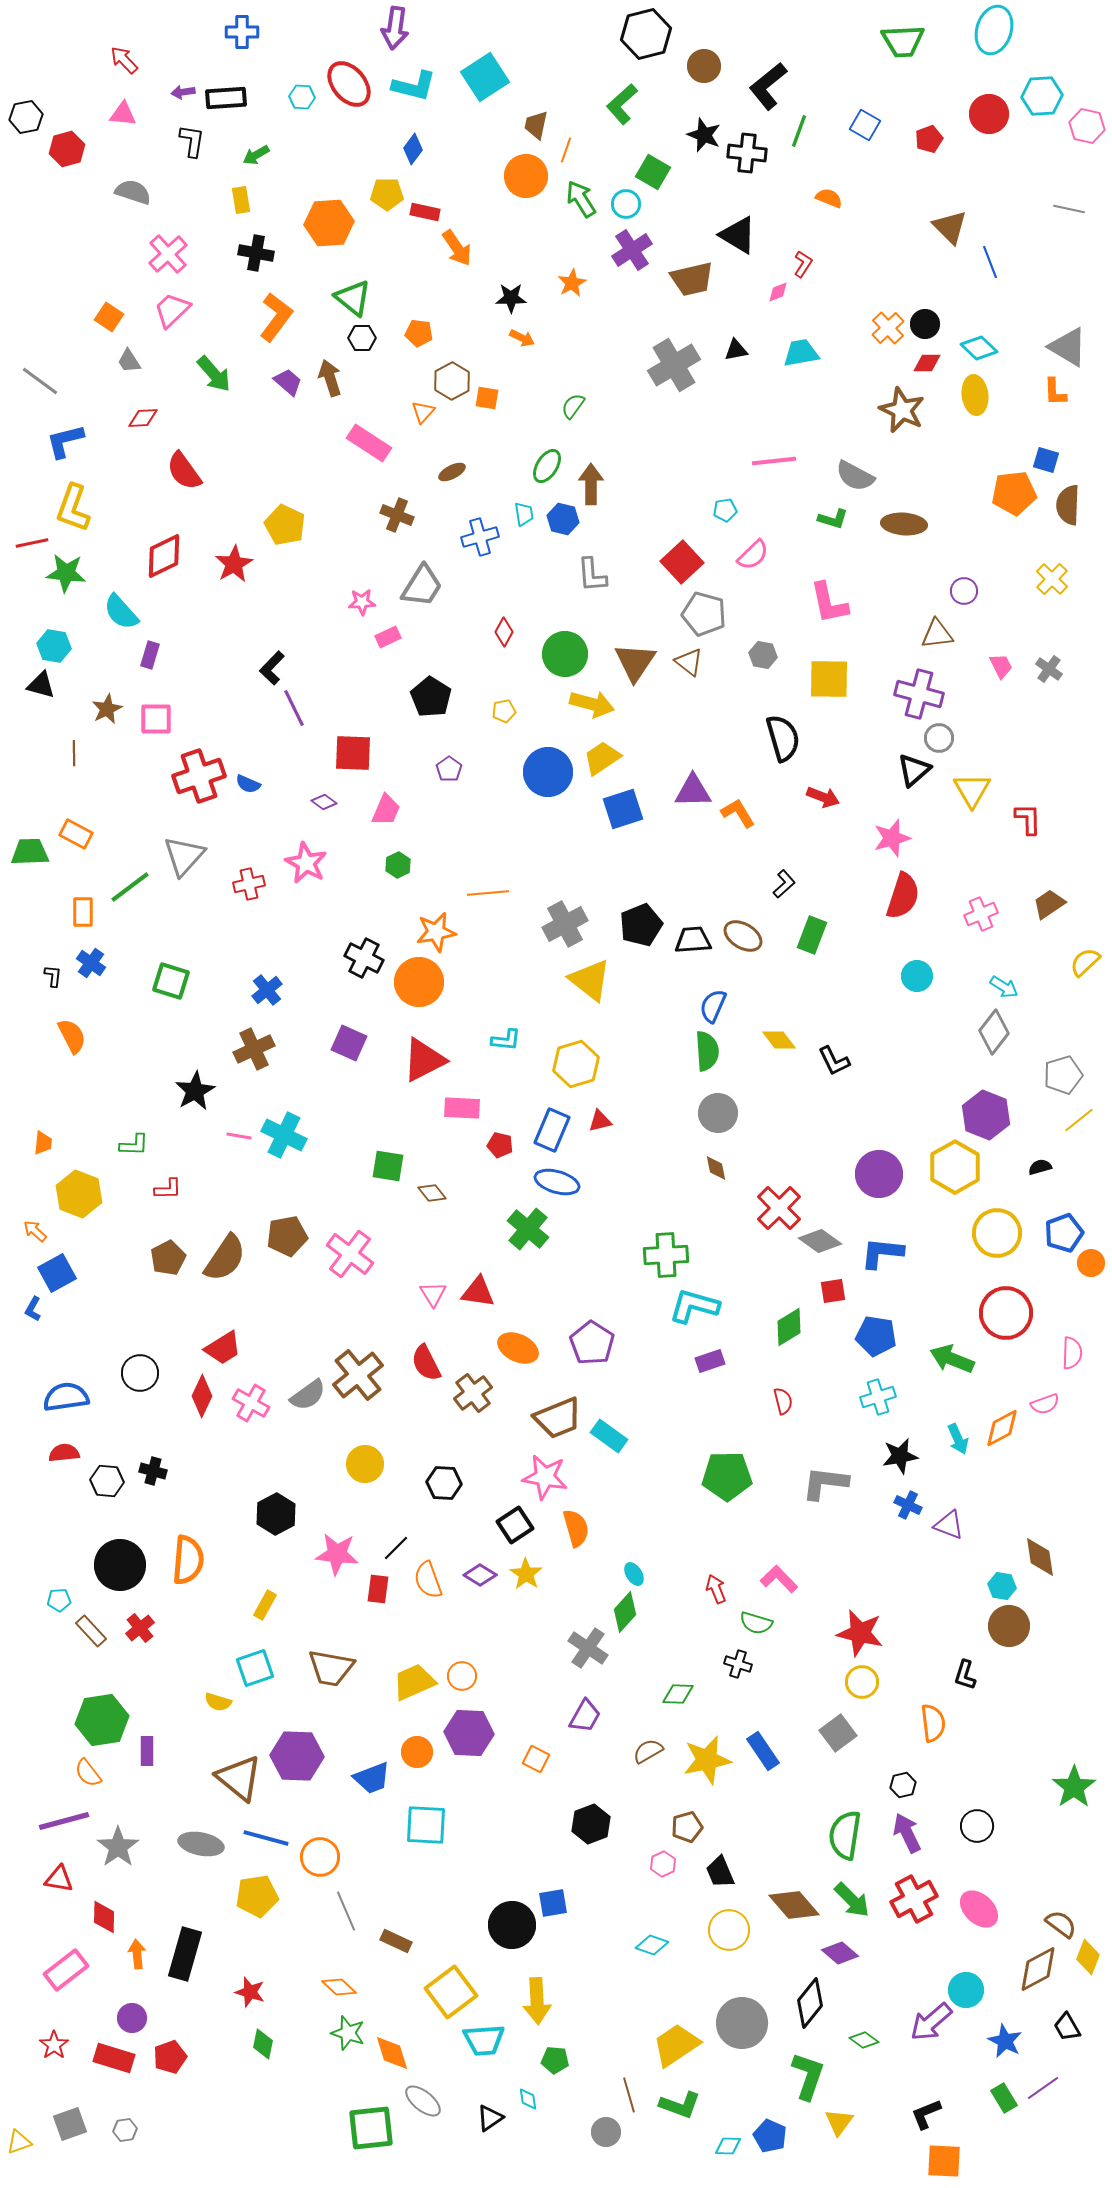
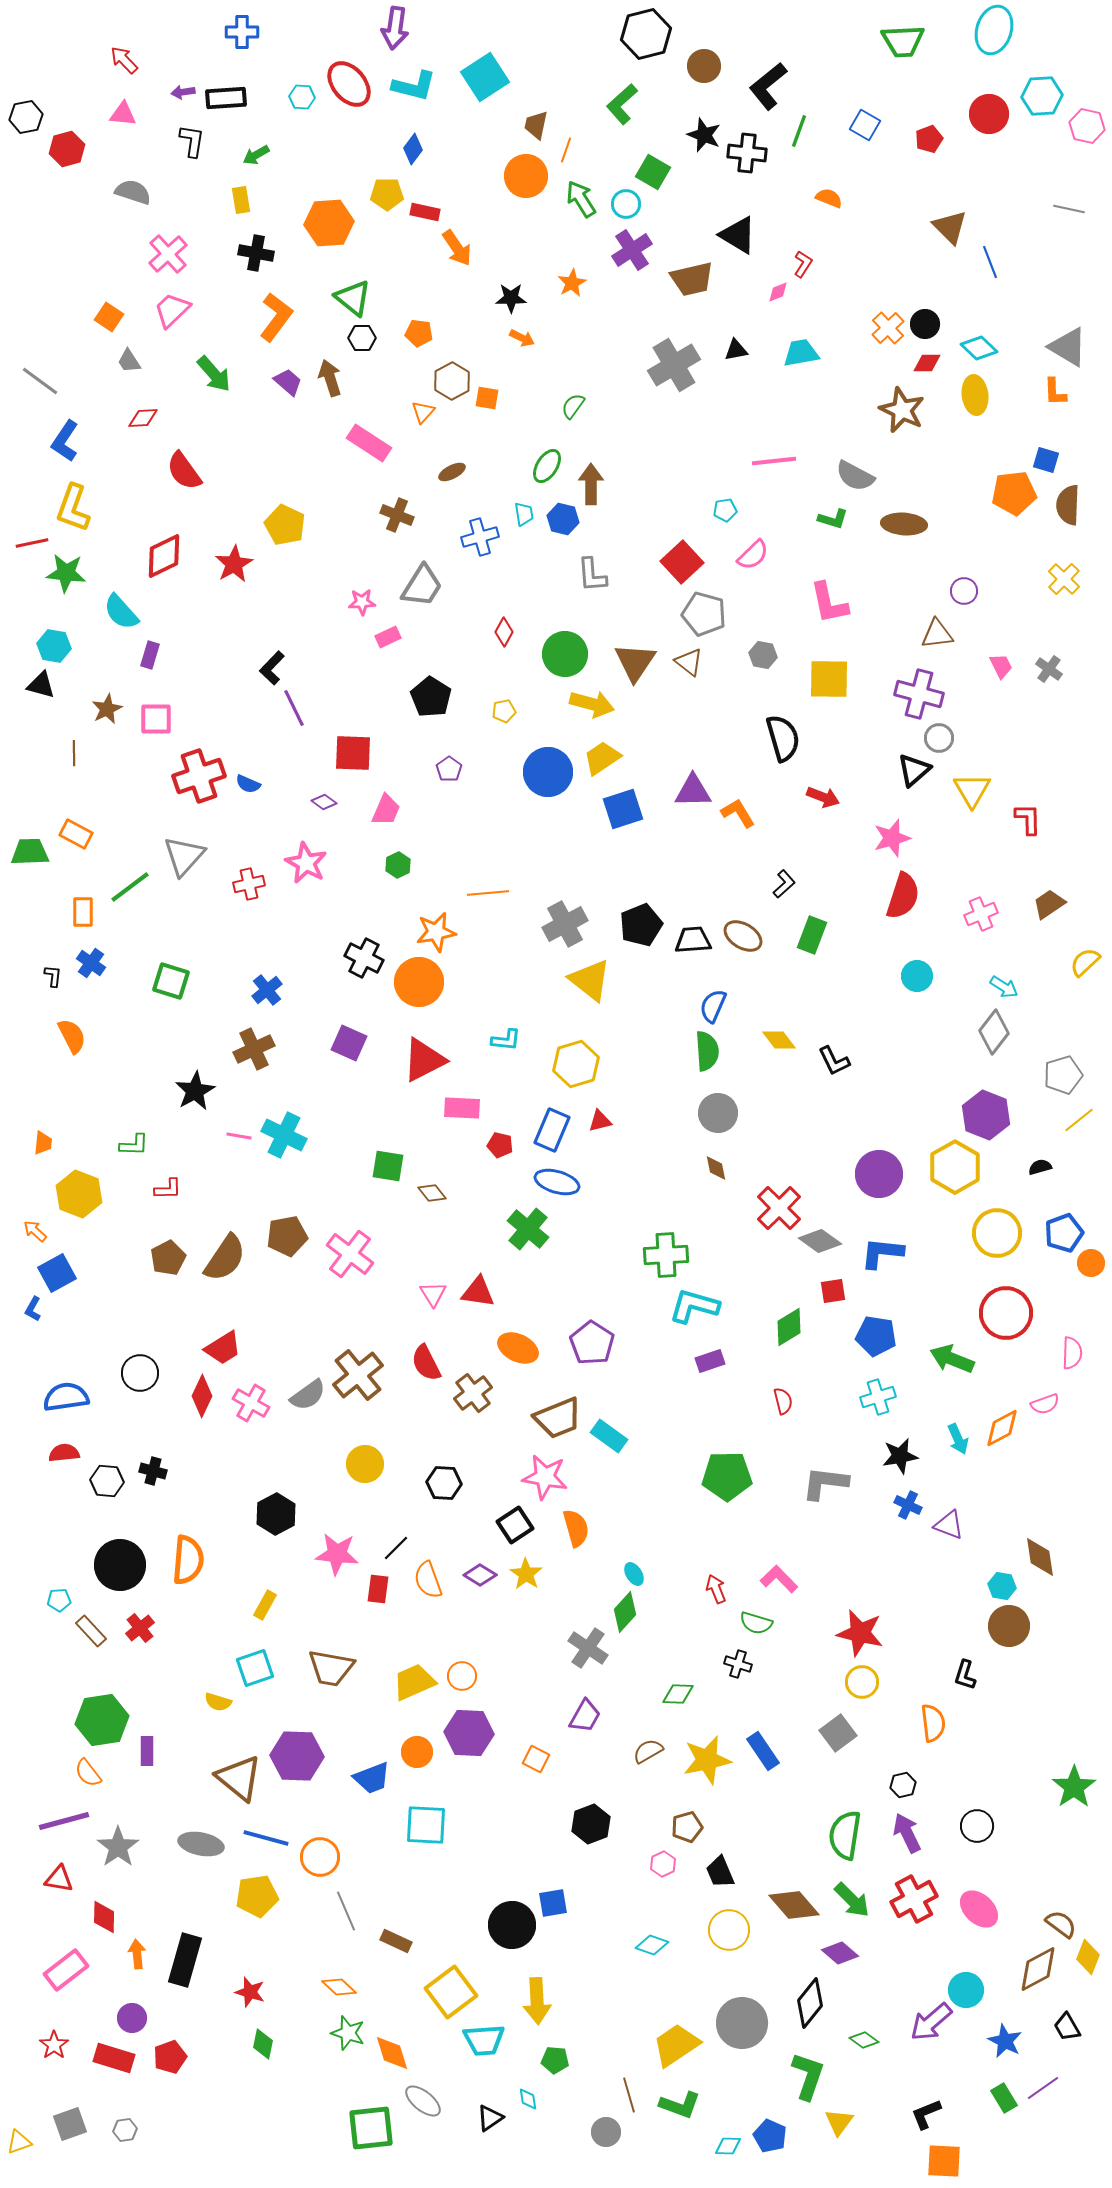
blue L-shape at (65, 441): rotated 42 degrees counterclockwise
yellow cross at (1052, 579): moved 12 px right
black rectangle at (185, 1954): moved 6 px down
